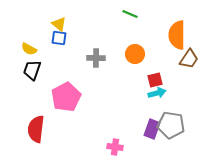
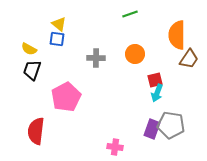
green line: rotated 42 degrees counterclockwise
blue square: moved 2 px left, 1 px down
cyan arrow: rotated 126 degrees clockwise
red semicircle: moved 2 px down
